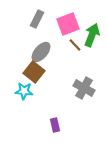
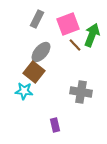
gray cross: moved 3 px left, 4 px down; rotated 20 degrees counterclockwise
